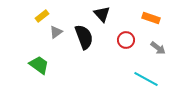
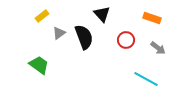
orange rectangle: moved 1 px right
gray triangle: moved 3 px right, 1 px down
